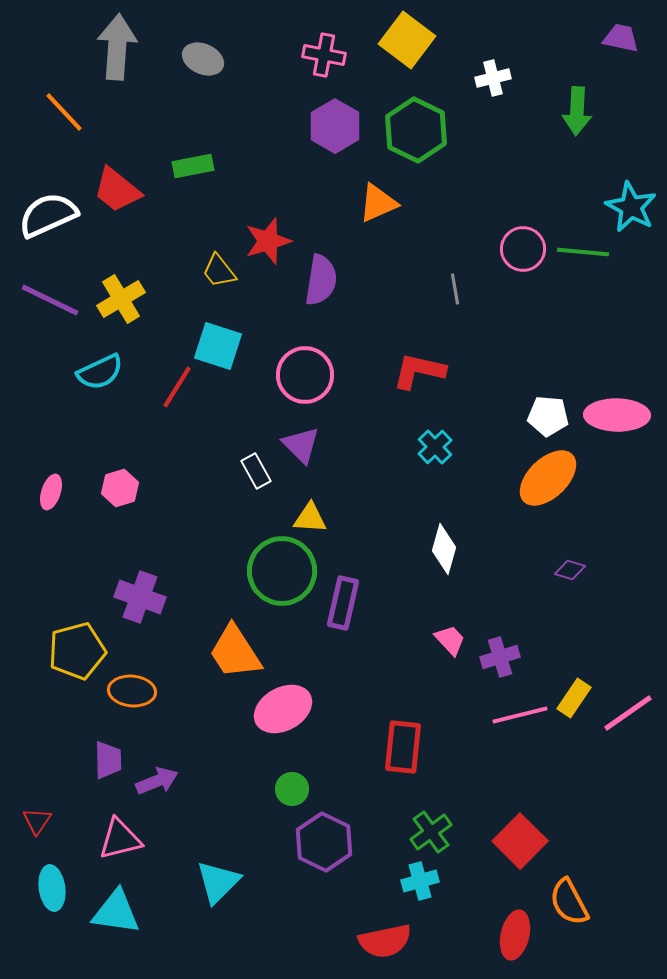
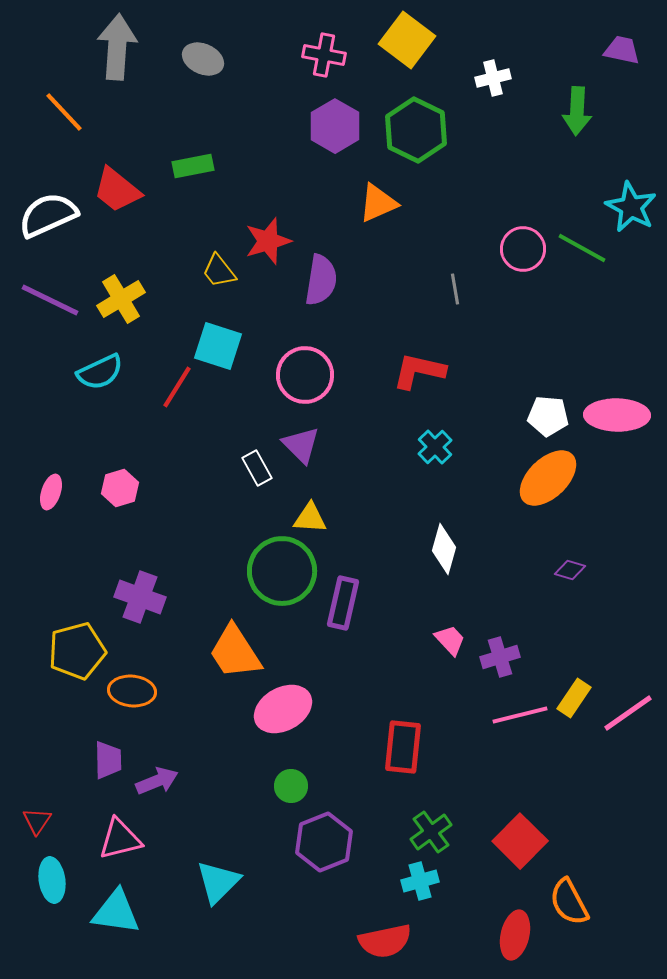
purple trapezoid at (621, 38): moved 1 px right, 12 px down
green line at (583, 252): moved 1 px left, 4 px up; rotated 24 degrees clockwise
white rectangle at (256, 471): moved 1 px right, 3 px up
green circle at (292, 789): moved 1 px left, 3 px up
purple hexagon at (324, 842): rotated 12 degrees clockwise
cyan ellipse at (52, 888): moved 8 px up
